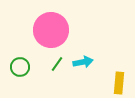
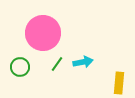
pink circle: moved 8 px left, 3 px down
